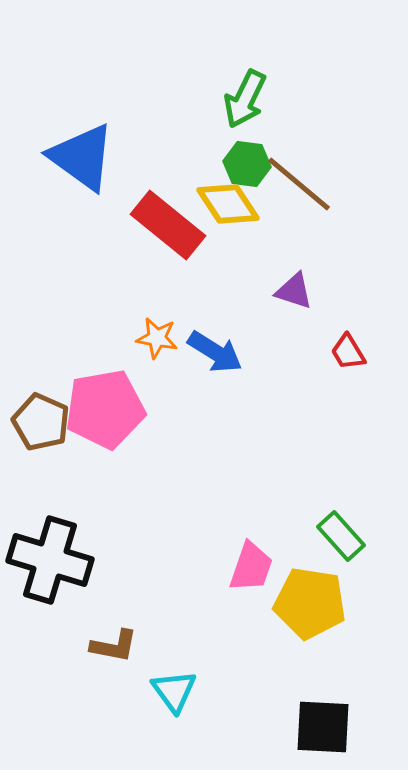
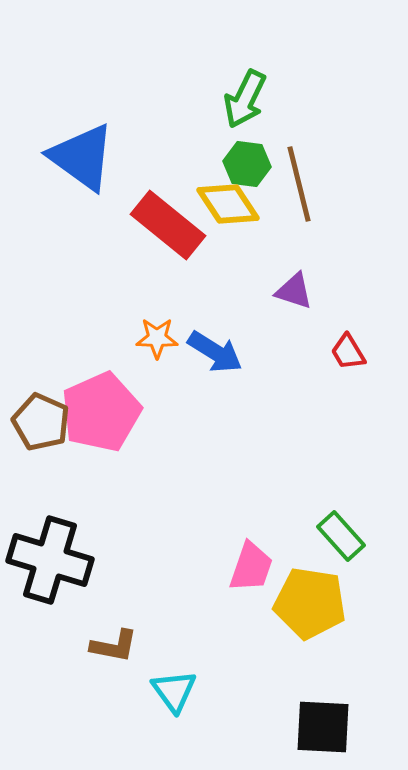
brown line: rotated 36 degrees clockwise
orange star: rotated 9 degrees counterclockwise
pink pentagon: moved 4 px left, 3 px down; rotated 14 degrees counterclockwise
